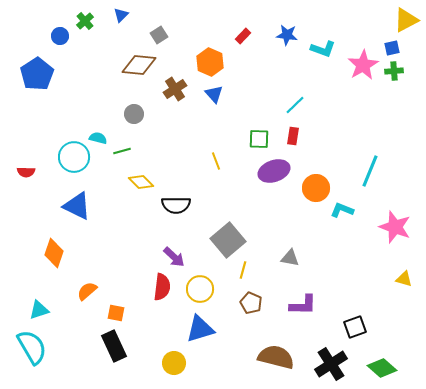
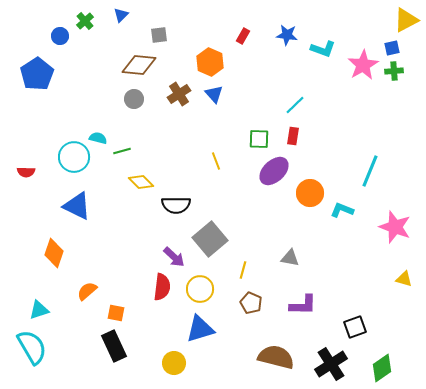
gray square at (159, 35): rotated 24 degrees clockwise
red rectangle at (243, 36): rotated 14 degrees counterclockwise
brown cross at (175, 89): moved 4 px right, 5 px down
gray circle at (134, 114): moved 15 px up
purple ellipse at (274, 171): rotated 24 degrees counterclockwise
orange circle at (316, 188): moved 6 px left, 5 px down
gray square at (228, 240): moved 18 px left, 1 px up
green diamond at (382, 368): rotated 76 degrees counterclockwise
